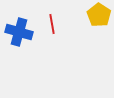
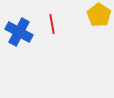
blue cross: rotated 12 degrees clockwise
